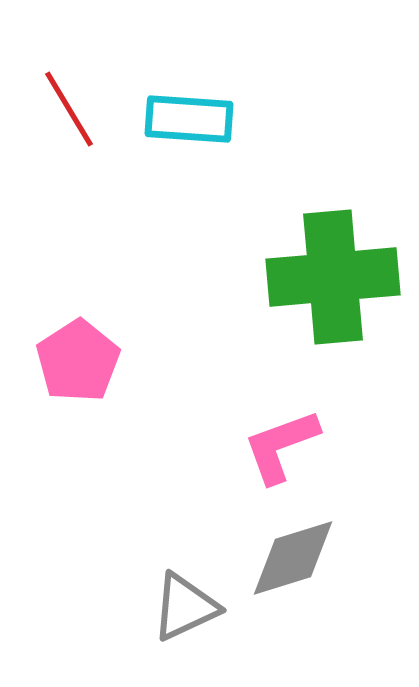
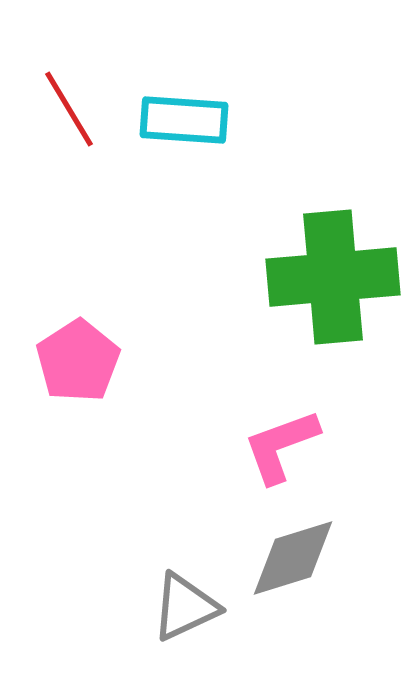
cyan rectangle: moved 5 px left, 1 px down
